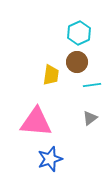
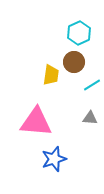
brown circle: moved 3 px left
cyan line: rotated 24 degrees counterclockwise
gray triangle: rotated 42 degrees clockwise
blue star: moved 4 px right
